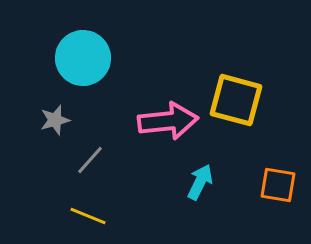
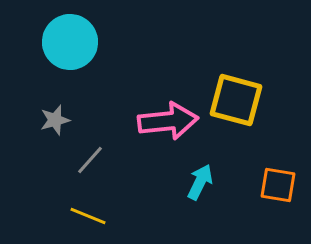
cyan circle: moved 13 px left, 16 px up
